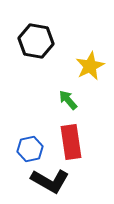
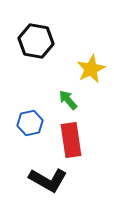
yellow star: moved 1 px right, 3 px down
red rectangle: moved 2 px up
blue hexagon: moved 26 px up
black L-shape: moved 2 px left, 1 px up
